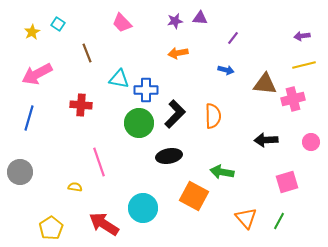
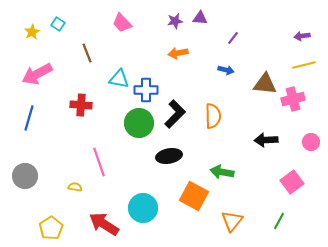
gray circle: moved 5 px right, 4 px down
pink square: moved 5 px right; rotated 20 degrees counterclockwise
orange triangle: moved 14 px left, 3 px down; rotated 20 degrees clockwise
